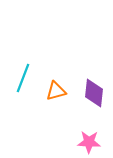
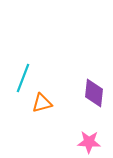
orange triangle: moved 14 px left, 12 px down
